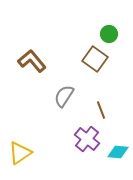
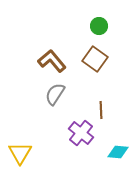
green circle: moved 10 px left, 8 px up
brown L-shape: moved 20 px right
gray semicircle: moved 9 px left, 2 px up
brown line: rotated 18 degrees clockwise
purple cross: moved 6 px left, 6 px up
yellow triangle: rotated 25 degrees counterclockwise
